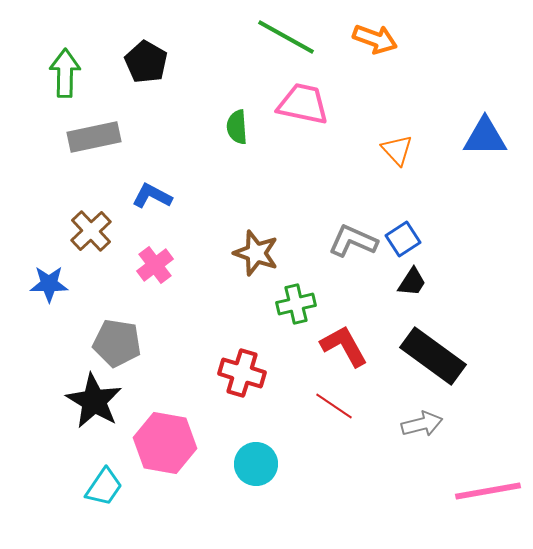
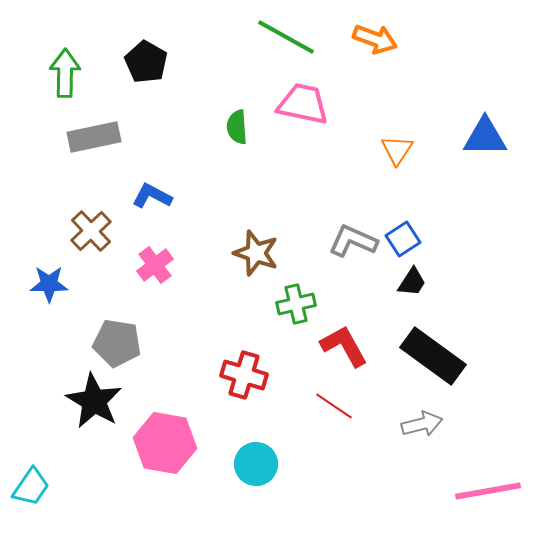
orange triangle: rotated 16 degrees clockwise
red cross: moved 2 px right, 2 px down
cyan trapezoid: moved 73 px left
